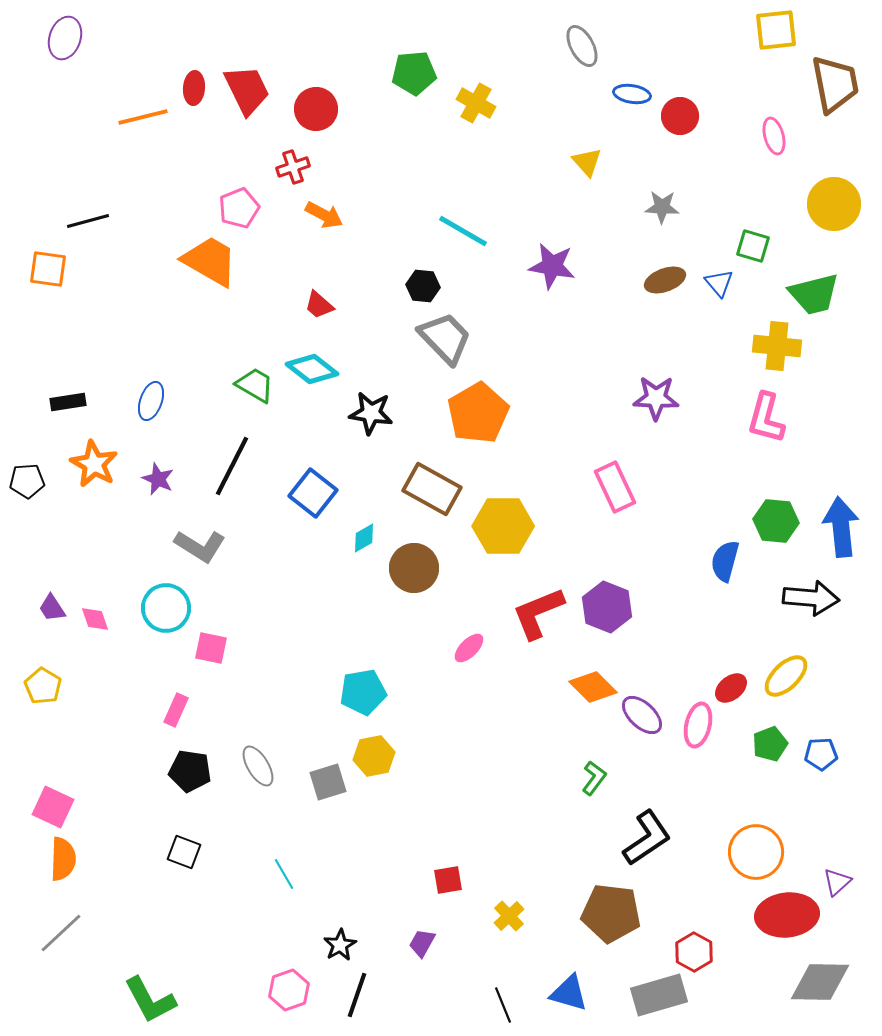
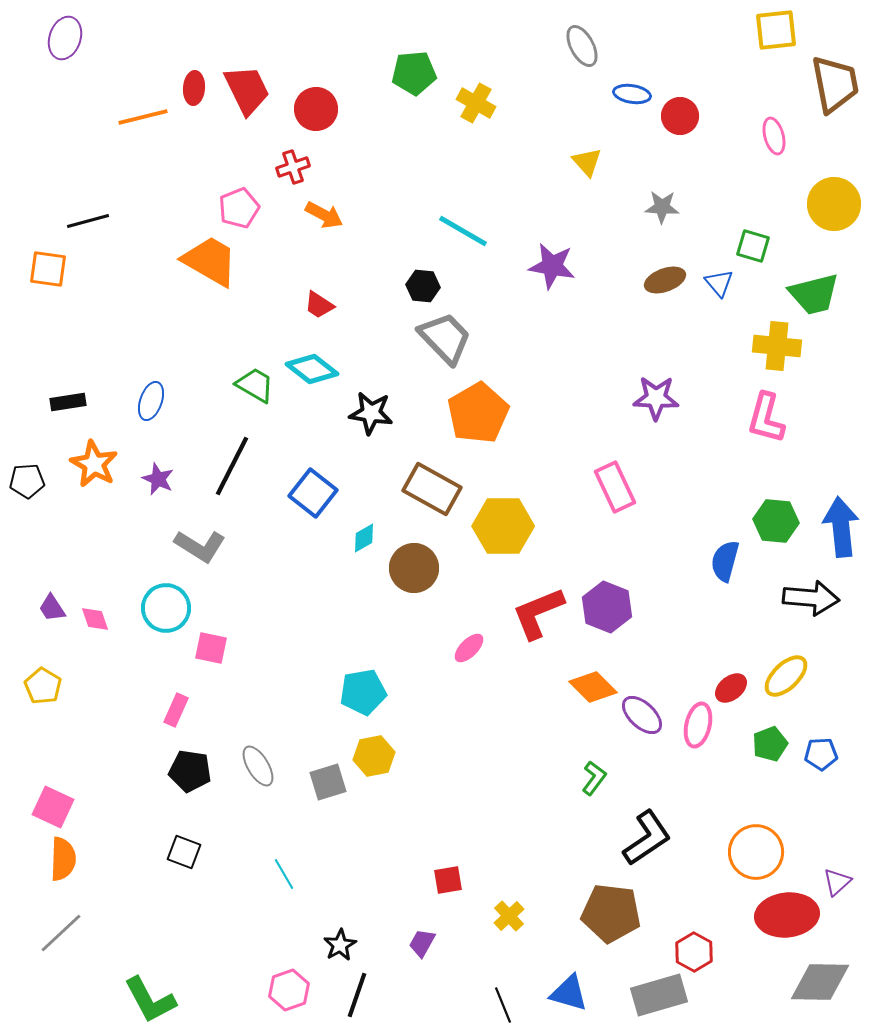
red trapezoid at (319, 305): rotated 8 degrees counterclockwise
